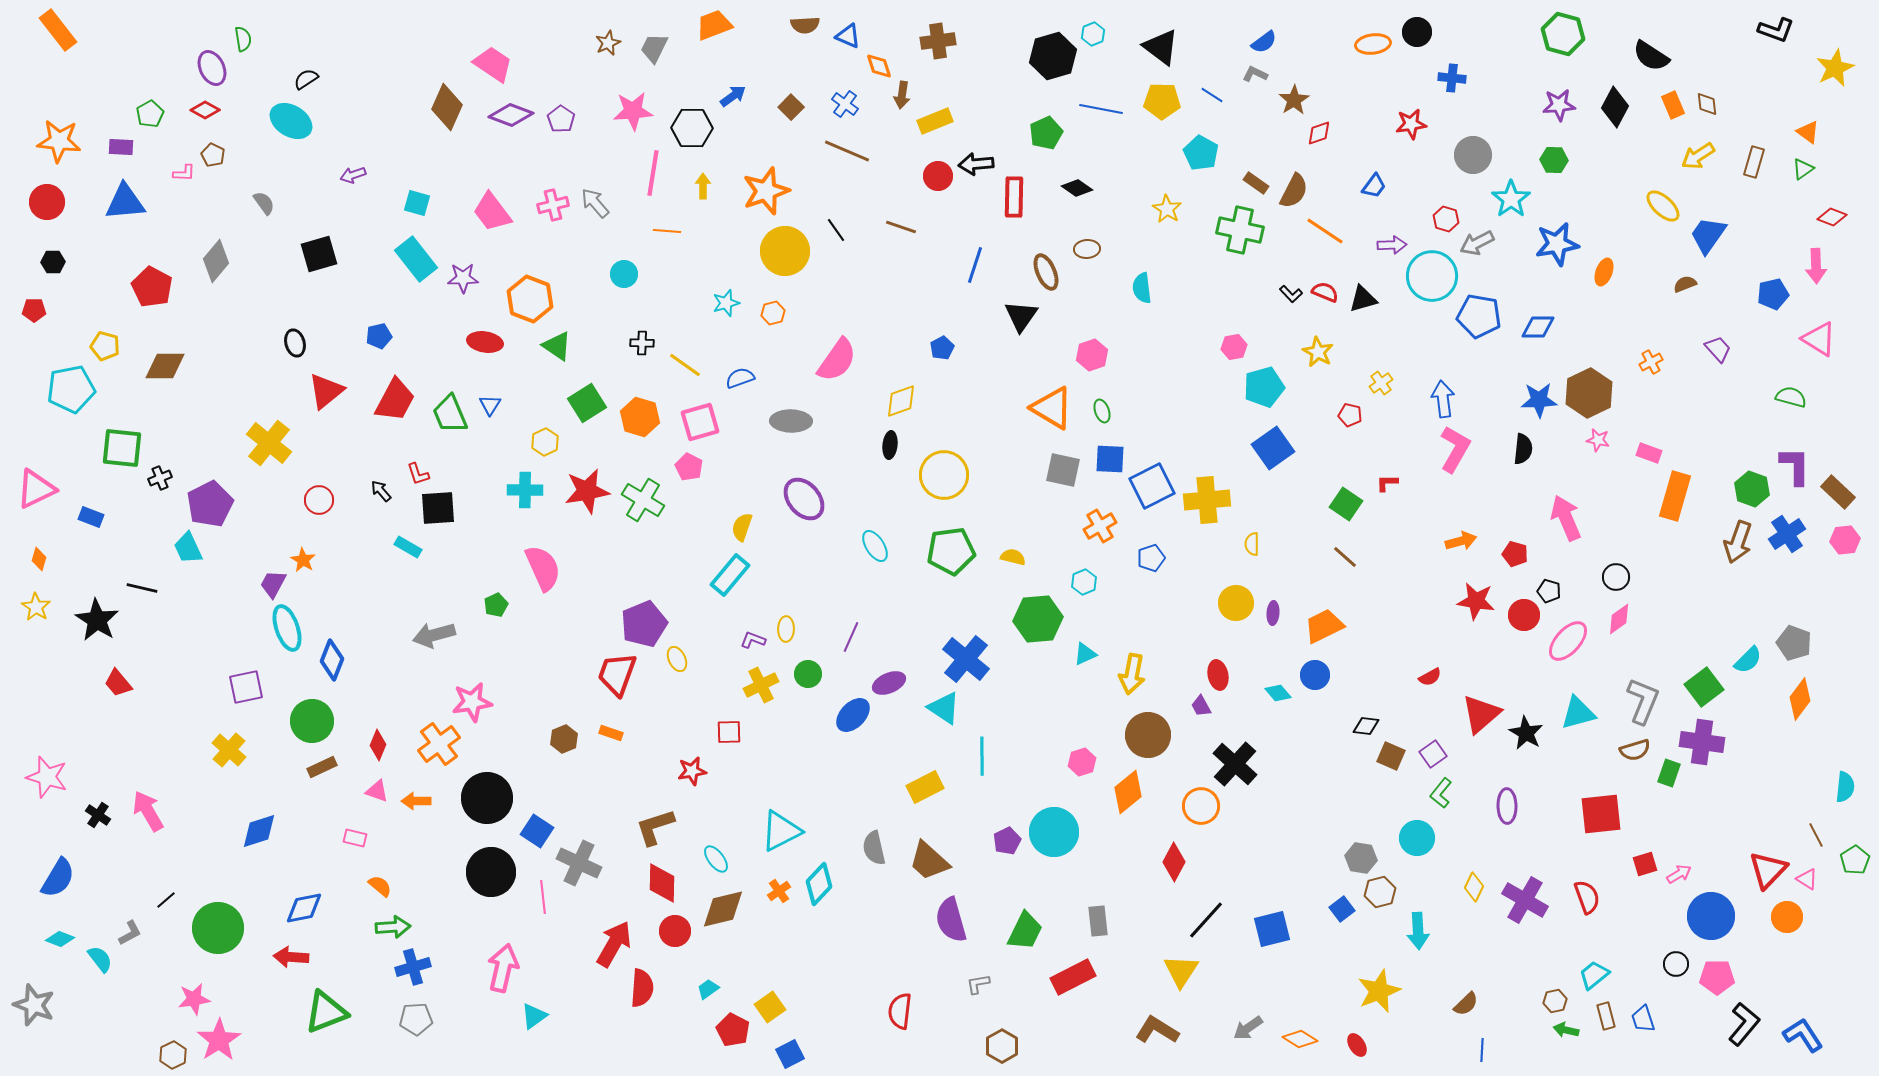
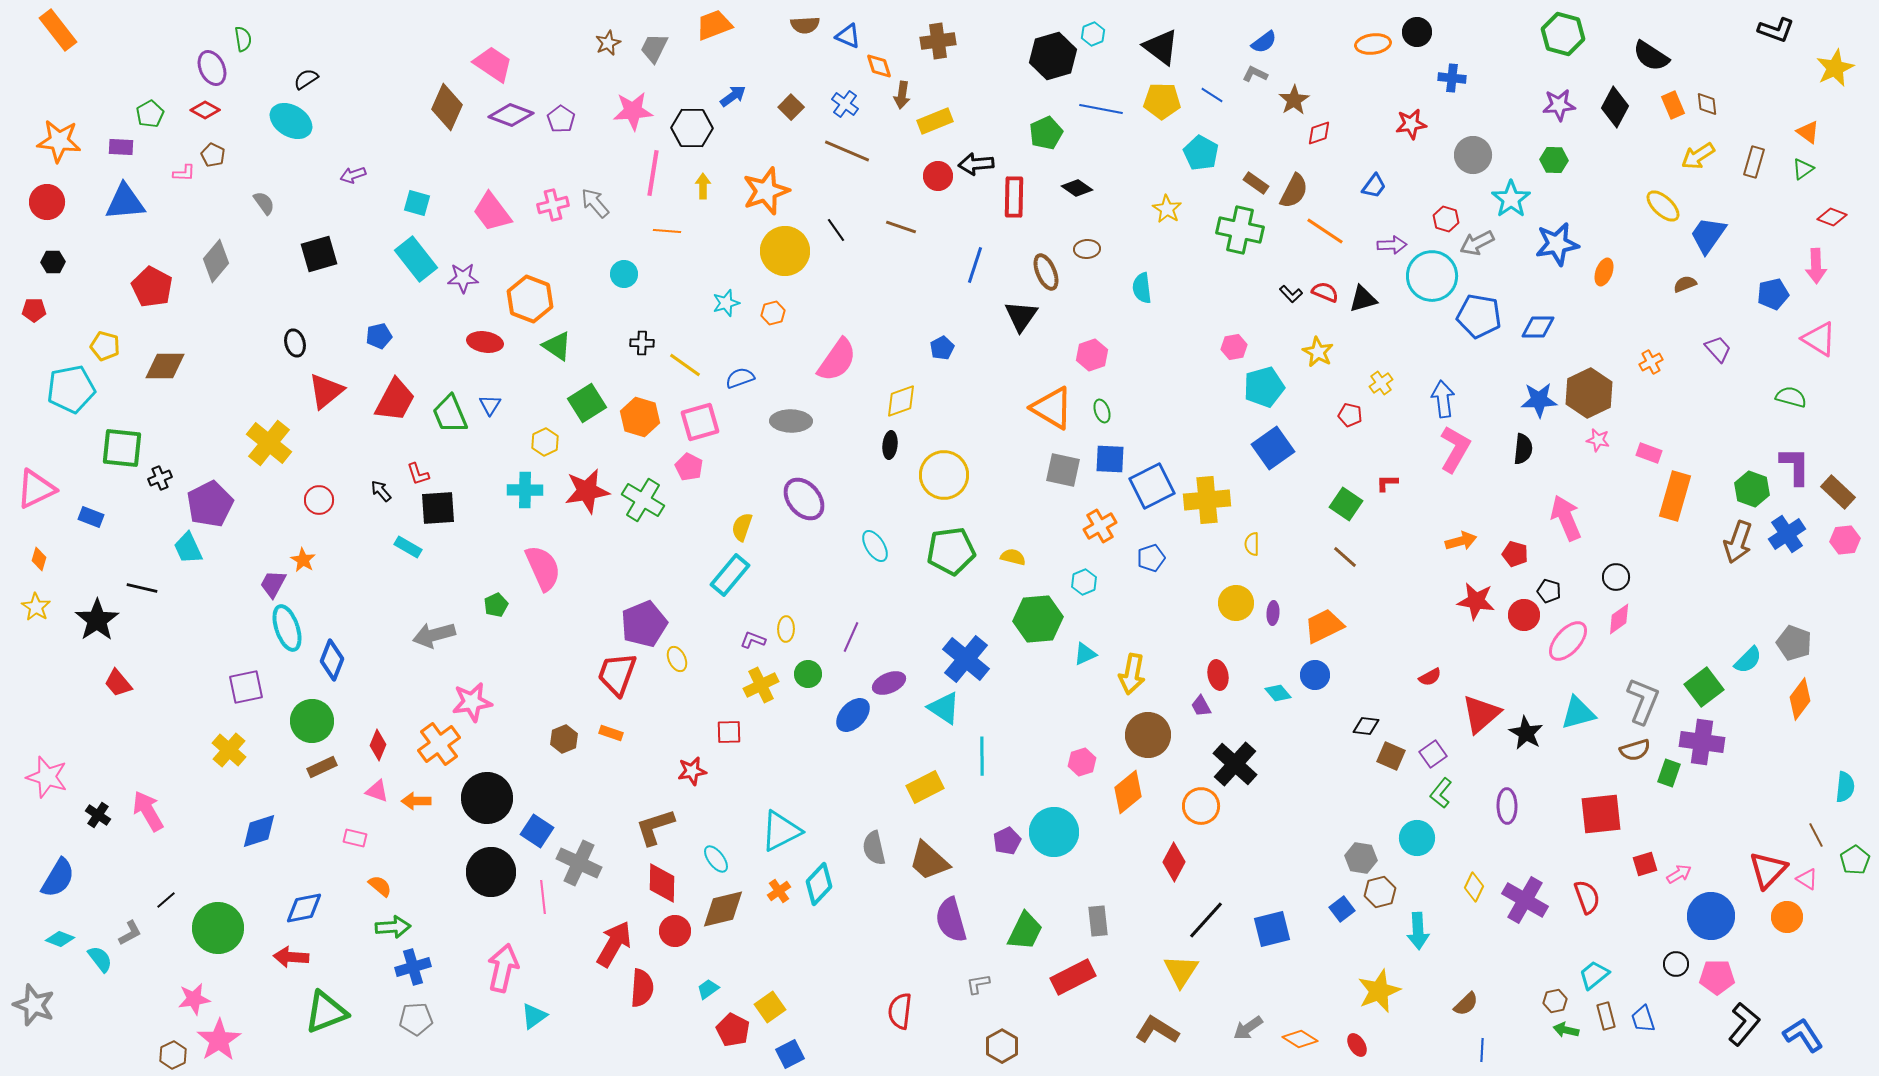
black star at (97, 620): rotated 6 degrees clockwise
